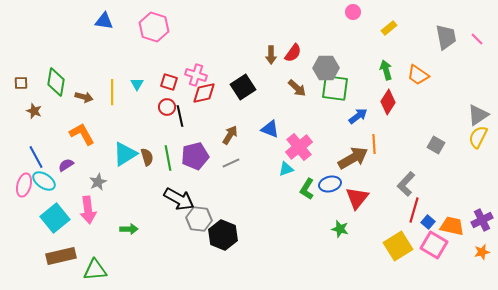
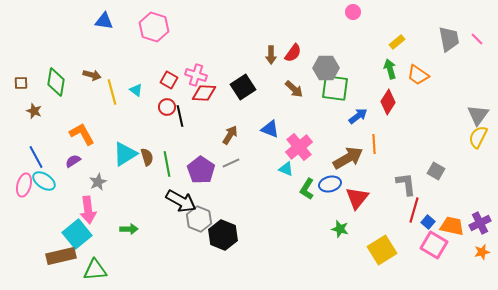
yellow rectangle at (389, 28): moved 8 px right, 14 px down
gray trapezoid at (446, 37): moved 3 px right, 2 px down
green arrow at (386, 70): moved 4 px right, 1 px up
red square at (169, 82): moved 2 px up; rotated 12 degrees clockwise
cyan triangle at (137, 84): moved 1 px left, 6 px down; rotated 24 degrees counterclockwise
brown arrow at (297, 88): moved 3 px left, 1 px down
yellow line at (112, 92): rotated 15 degrees counterclockwise
red diamond at (204, 93): rotated 15 degrees clockwise
brown arrow at (84, 97): moved 8 px right, 22 px up
gray triangle at (478, 115): rotated 20 degrees counterclockwise
gray square at (436, 145): moved 26 px down
purple pentagon at (195, 156): moved 6 px right, 14 px down; rotated 24 degrees counterclockwise
green line at (168, 158): moved 1 px left, 6 px down
brown arrow at (353, 158): moved 5 px left
purple semicircle at (66, 165): moved 7 px right, 4 px up
cyan triangle at (286, 169): rotated 42 degrees clockwise
gray L-shape at (406, 184): rotated 130 degrees clockwise
black arrow at (179, 199): moved 2 px right, 2 px down
cyan square at (55, 218): moved 22 px right, 16 px down
gray hexagon at (199, 219): rotated 15 degrees clockwise
purple cross at (482, 220): moved 2 px left, 3 px down
yellow square at (398, 246): moved 16 px left, 4 px down
